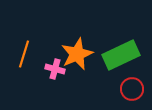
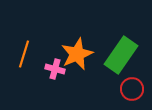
green rectangle: rotated 30 degrees counterclockwise
